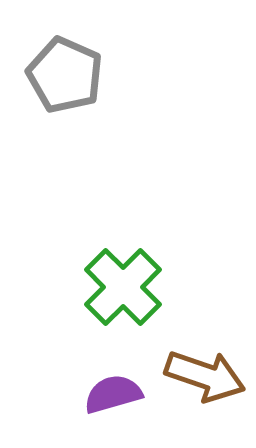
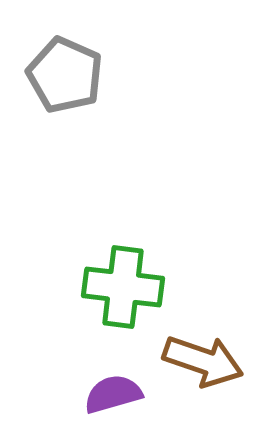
green cross: rotated 38 degrees counterclockwise
brown arrow: moved 2 px left, 15 px up
